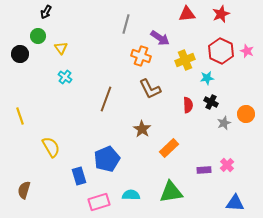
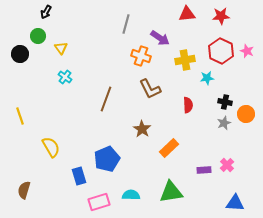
red star: moved 2 px down; rotated 18 degrees clockwise
yellow cross: rotated 12 degrees clockwise
black cross: moved 14 px right; rotated 16 degrees counterclockwise
